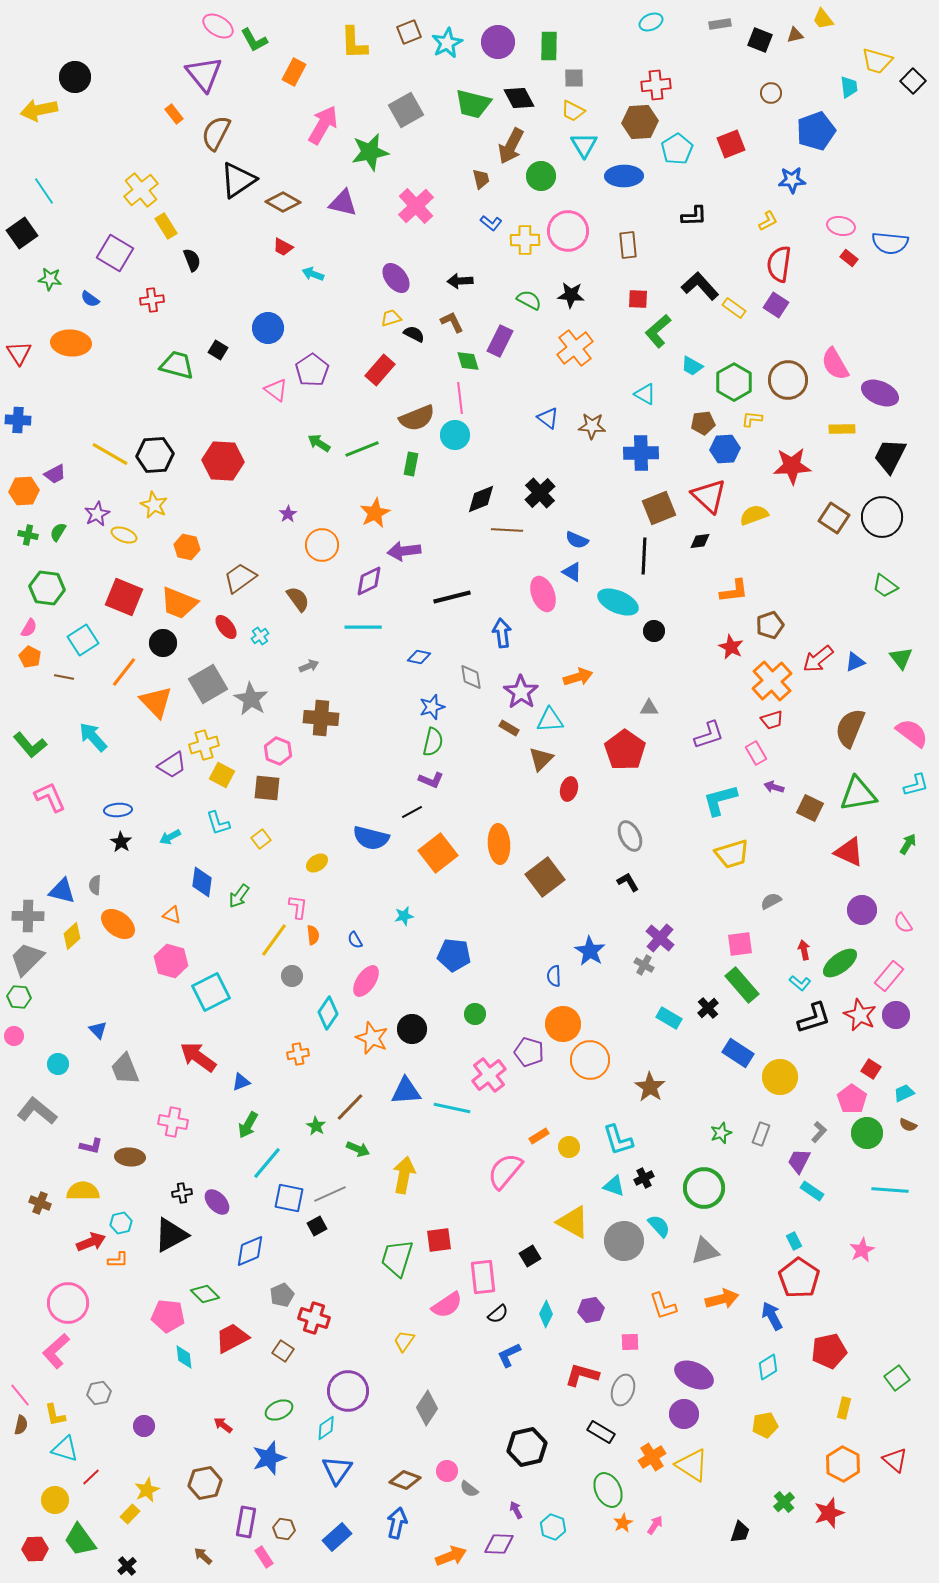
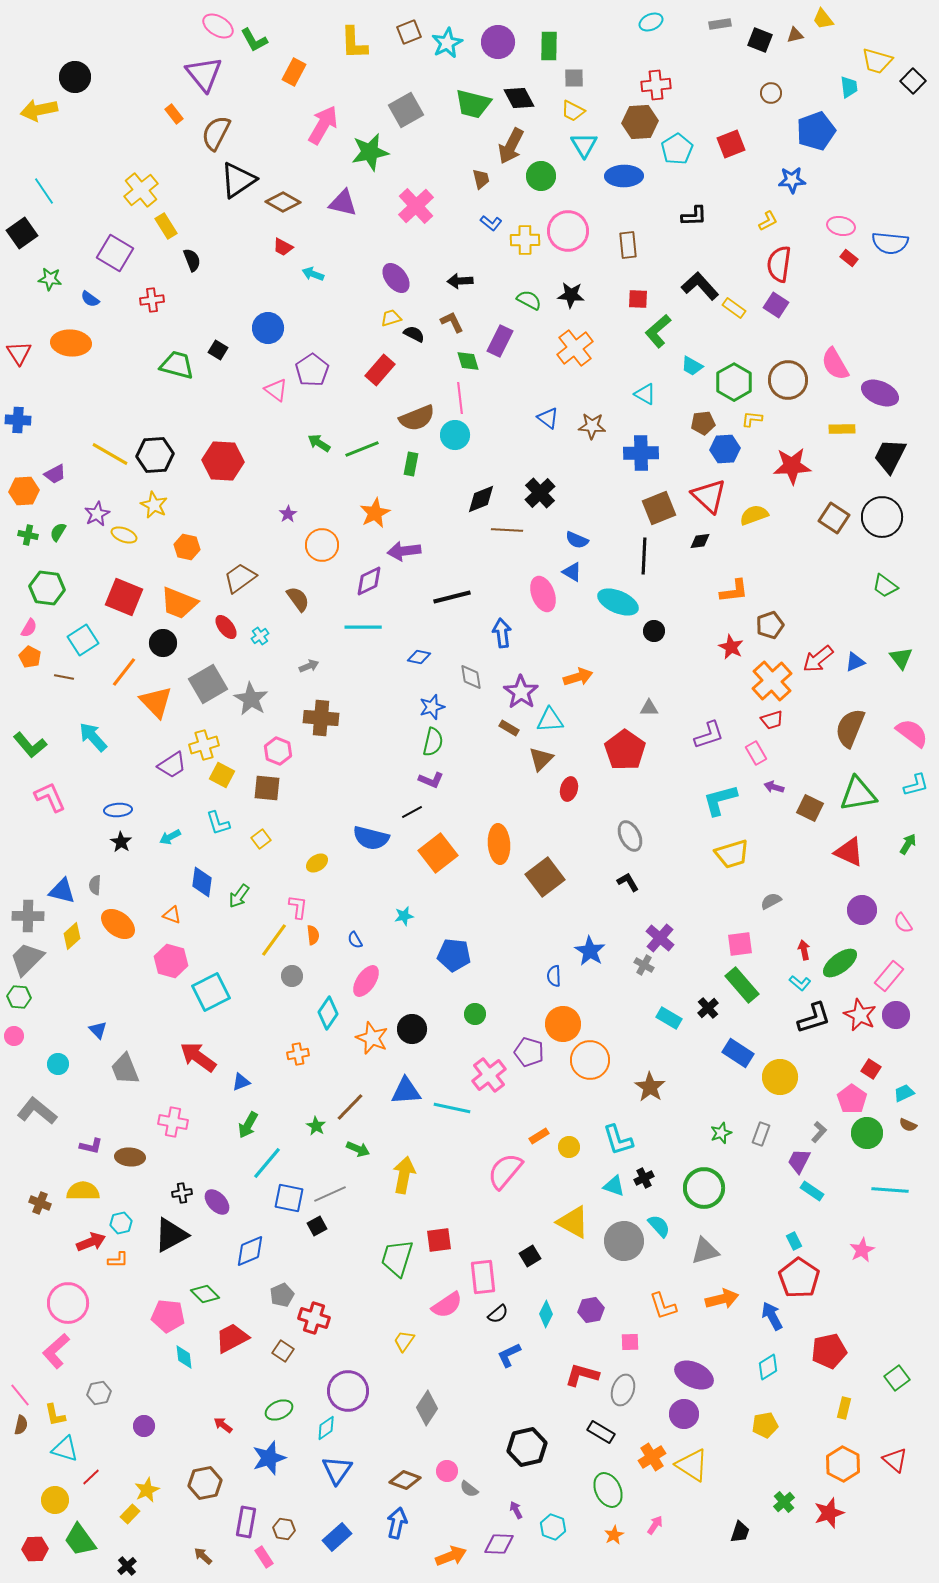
orange star at (623, 1523): moved 9 px left, 12 px down
